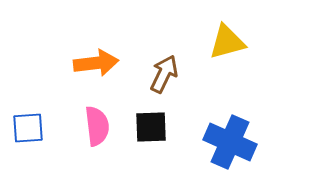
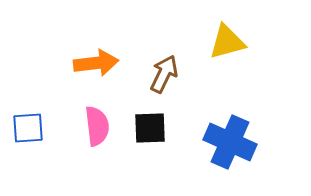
black square: moved 1 px left, 1 px down
